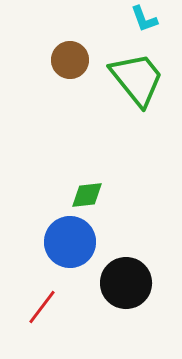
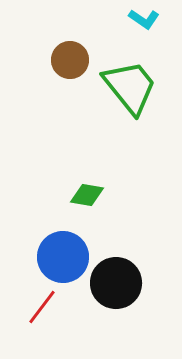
cyan L-shape: rotated 36 degrees counterclockwise
green trapezoid: moved 7 px left, 8 px down
green diamond: rotated 16 degrees clockwise
blue circle: moved 7 px left, 15 px down
black circle: moved 10 px left
